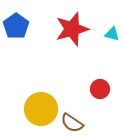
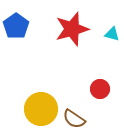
brown semicircle: moved 2 px right, 4 px up
